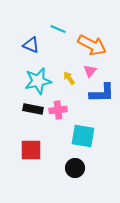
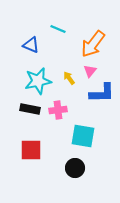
orange arrow: moved 1 px right, 1 px up; rotated 100 degrees clockwise
black rectangle: moved 3 px left
